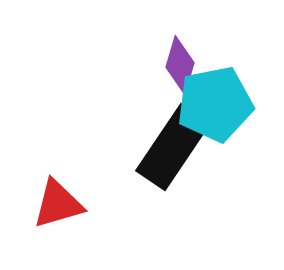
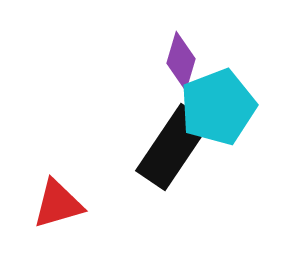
purple diamond: moved 1 px right, 4 px up
cyan pentagon: moved 3 px right, 3 px down; rotated 10 degrees counterclockwise
